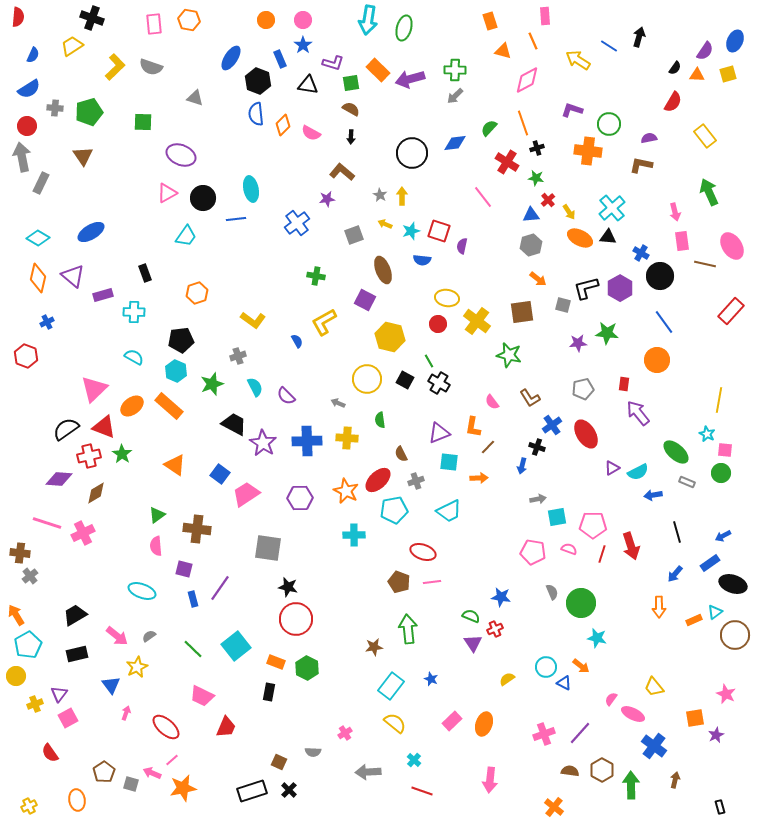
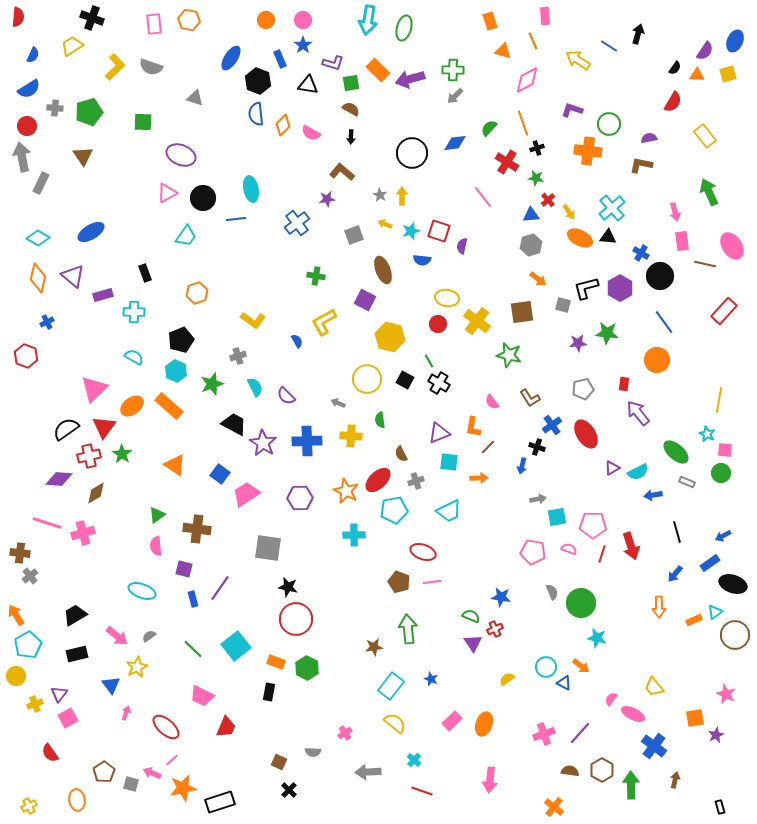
black arrow at (639, 37): moved 1 px left, 3 px up
green cross at (455, 70): moved 2 px left
red rectangle at (731, 311): moved 7 px left
black pentagon at (181, 340): rotated 15 degrees counterclockwise
red triangle at (104, 427): rotated 45 degrees clockwise
yellow cross at (347, 438): moved 4 px right, 2 px up
pink cross at (83, 533): rotated 10 degrees clockwise
black rectangle at (252, 791): moved 32 px left, 11 px down
